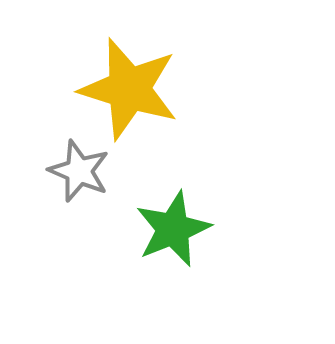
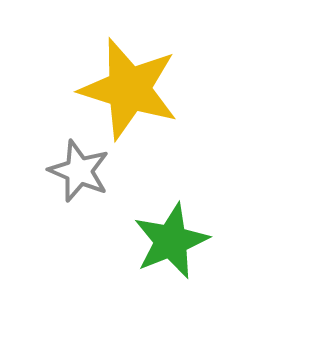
green star: moved 2 px left, 12 px down
